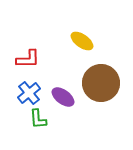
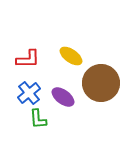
yellow ellipse: moved 11 px left, 15 px down
